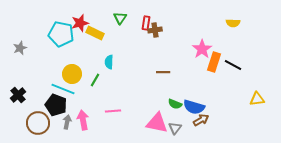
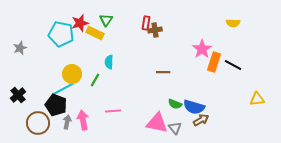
green triangle: moved 14 px left, 2 px down
cyan line: rotated 50 degrees counterclockwise
gray triangle: rotated 16 degrees counterclockwise
